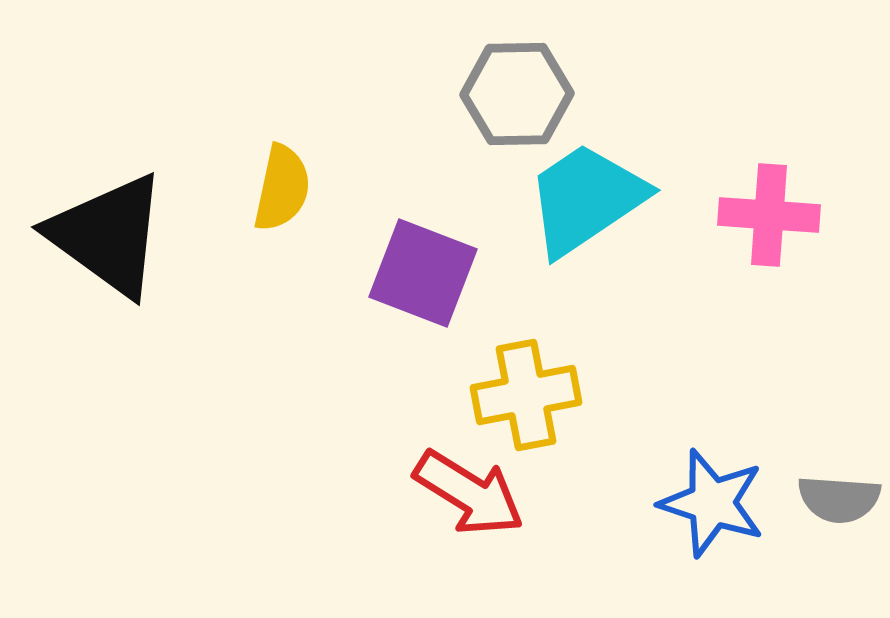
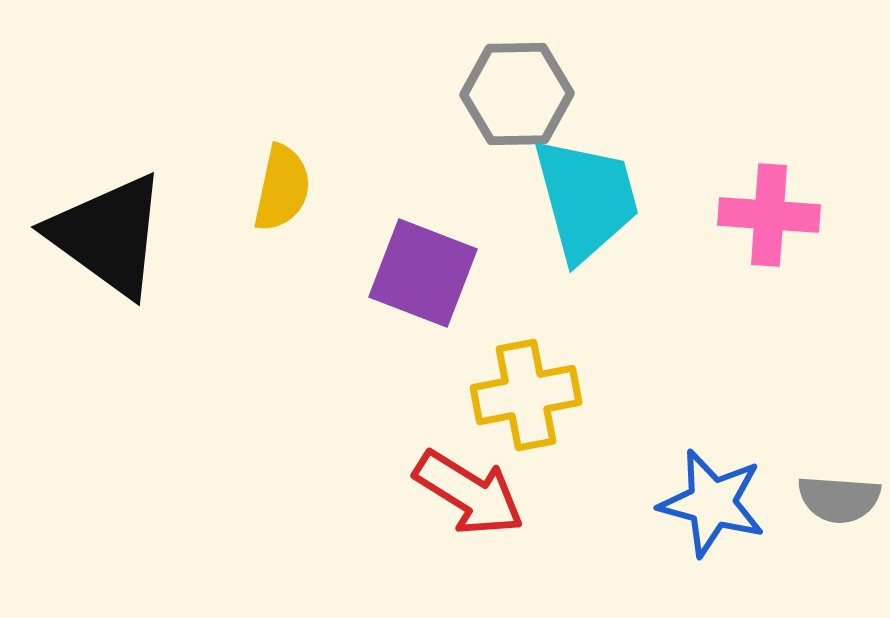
cyan trapezoid: rotated 109 degrees clockwise
blue star: rotated 3 degrees counterclockwise
